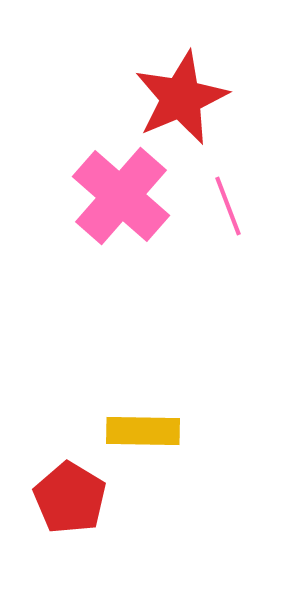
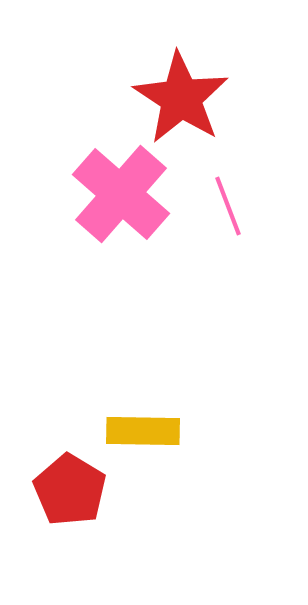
red star: rotated 16 degrees counterclockwise
pink cross: moved 2 px up
red pentagon: moved 8 px up
